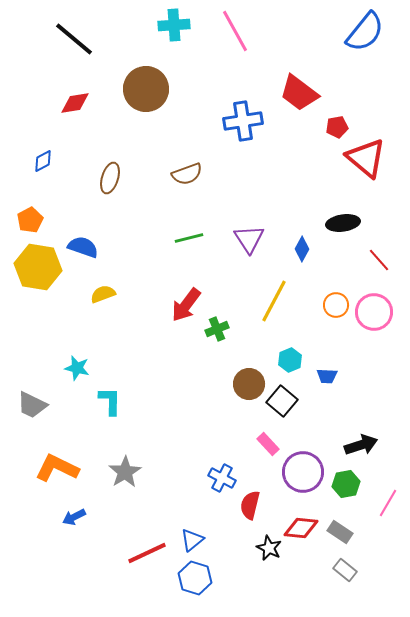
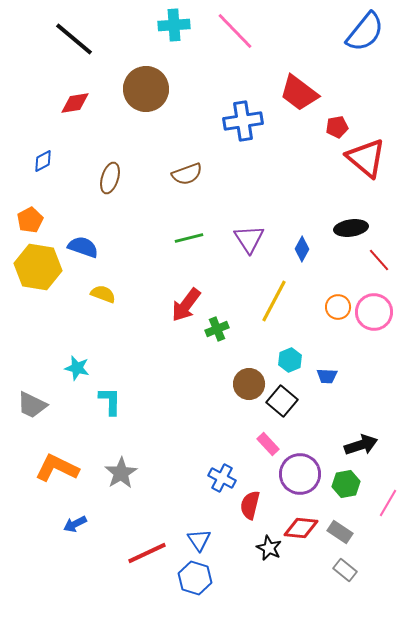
pink line at (235, 31): rotated 15 degrees counterclockwise
black ellipse at (343, 223): moved 8 px right, 5 px down
yellow semicircle at (103, 294): rotated 40 degrees clockwise
orange circle at (336, 305): moved 2 px right, 2 px down
gray star at (125, 472): moved 4 px left, 1 px down
purple circle at (303, 472): moved 3 px left, 2 px down
blue arrow at (74, 517): moved 1 px right, 7 px down
blue triangle at (192, 540): moved 7 px right; rotated 25 degrees counterclockwise
